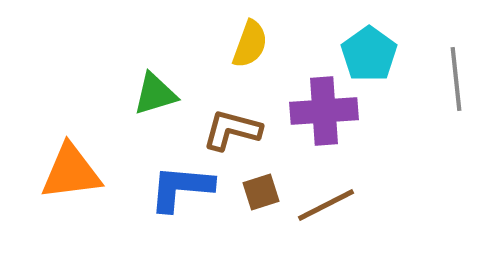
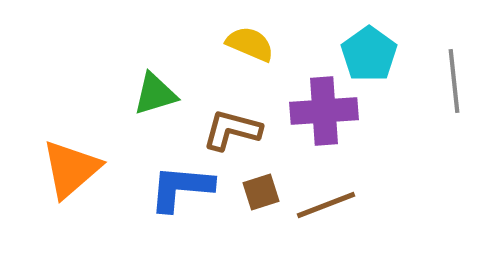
yellow semicircle: rotated 87 degrees counterclockwise
gray line: moved 2 px left, 2 px down
orange triangle: moved 3 px up; rotated 34 degrees counterclockwise
brown line: rotated 6 degrees clockwise
